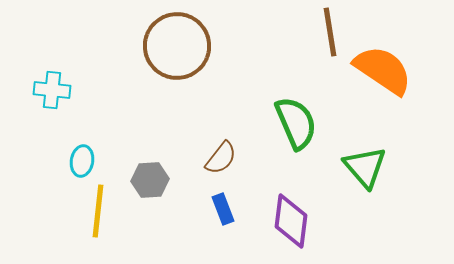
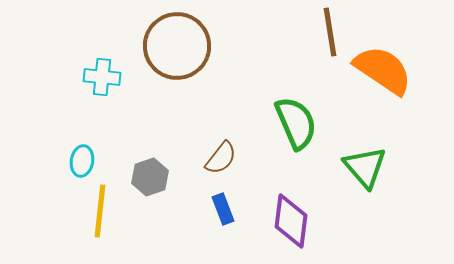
cyan cross: moved 50 px right, 13 px up
gray hexagon: moved 3 px up; rotated 15 degrees counterclockwise
yellow line: moved 2 px right
